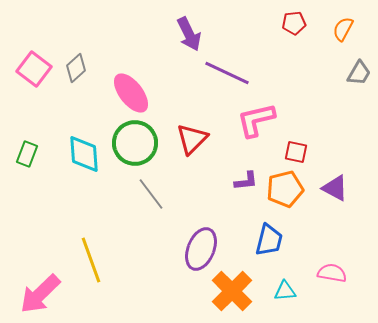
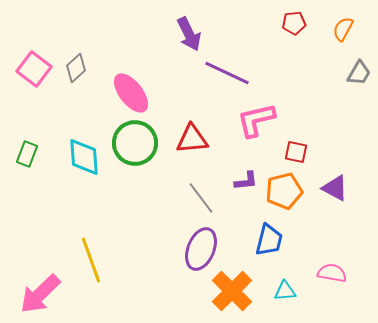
red triangle: rotated 40 degrees clockwise
cyan diamond: moved 3 px down
orange pentagon: moved 1 px left, 2 px down
gray line: moved 50 px right, 4 px down
